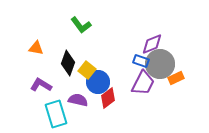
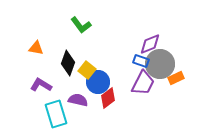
purple diamond: moved 2 px left
